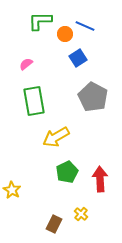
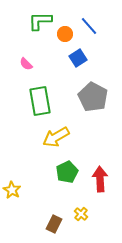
blue line: moved 4 px right; rotated 24 degrees clockwise
pink semicircle: rotated 96 degrees counterclockwise
green rectangle: moved 6 px right
